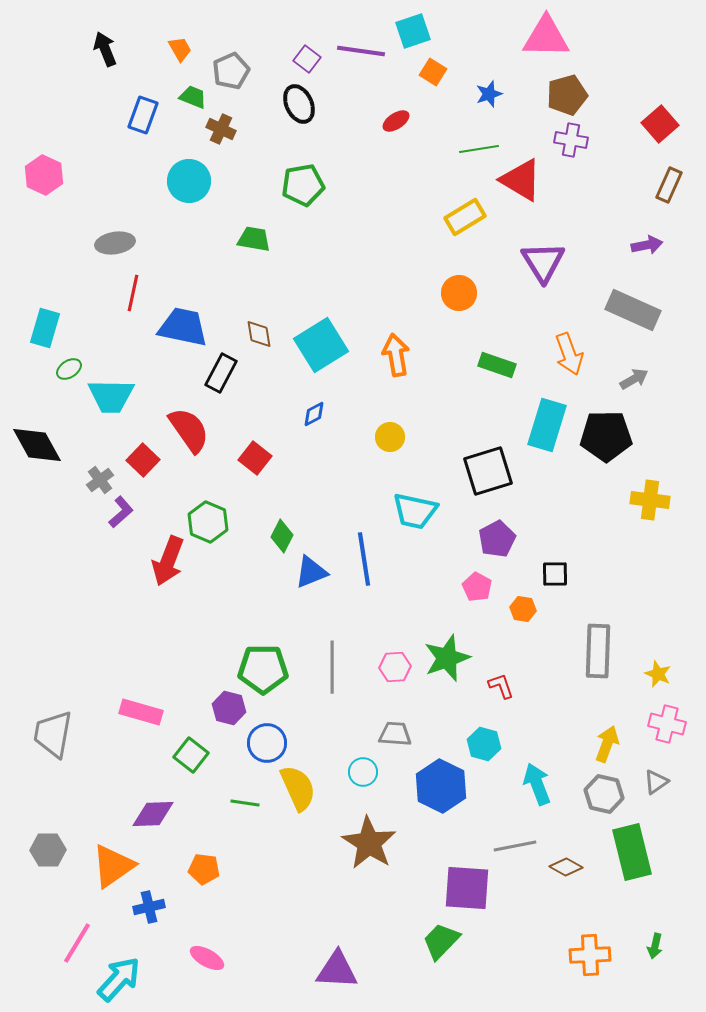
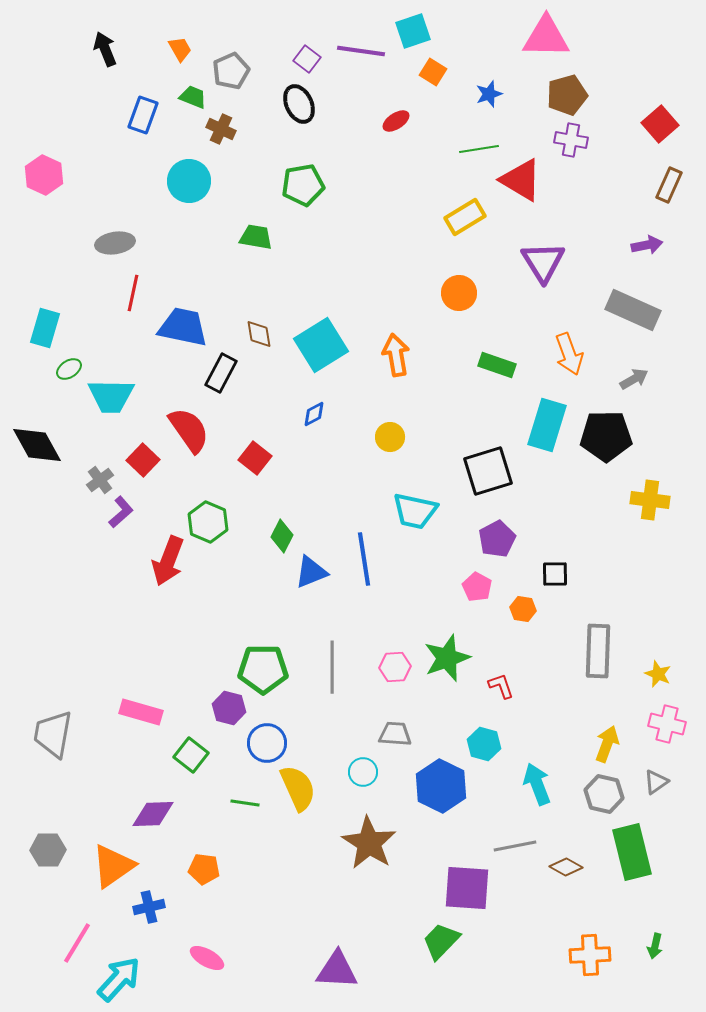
green trapezoid at (254, 239): moved 2 px right, 2 px up
